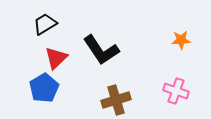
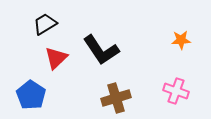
blue pentagon: moved 13 px left, 7 px down; rotated 8 degrees counterclockwise
brown cross: moved 2 px up
